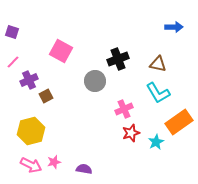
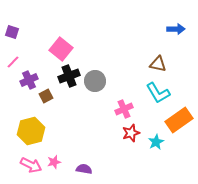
blue arrow: moved 2 px right, 2 px down
pink square: moved 2 px up; rotated 10 degrees clockwise
black cross: moved 49 px left, 17 px down
orange rectangle: moved 2 px up
